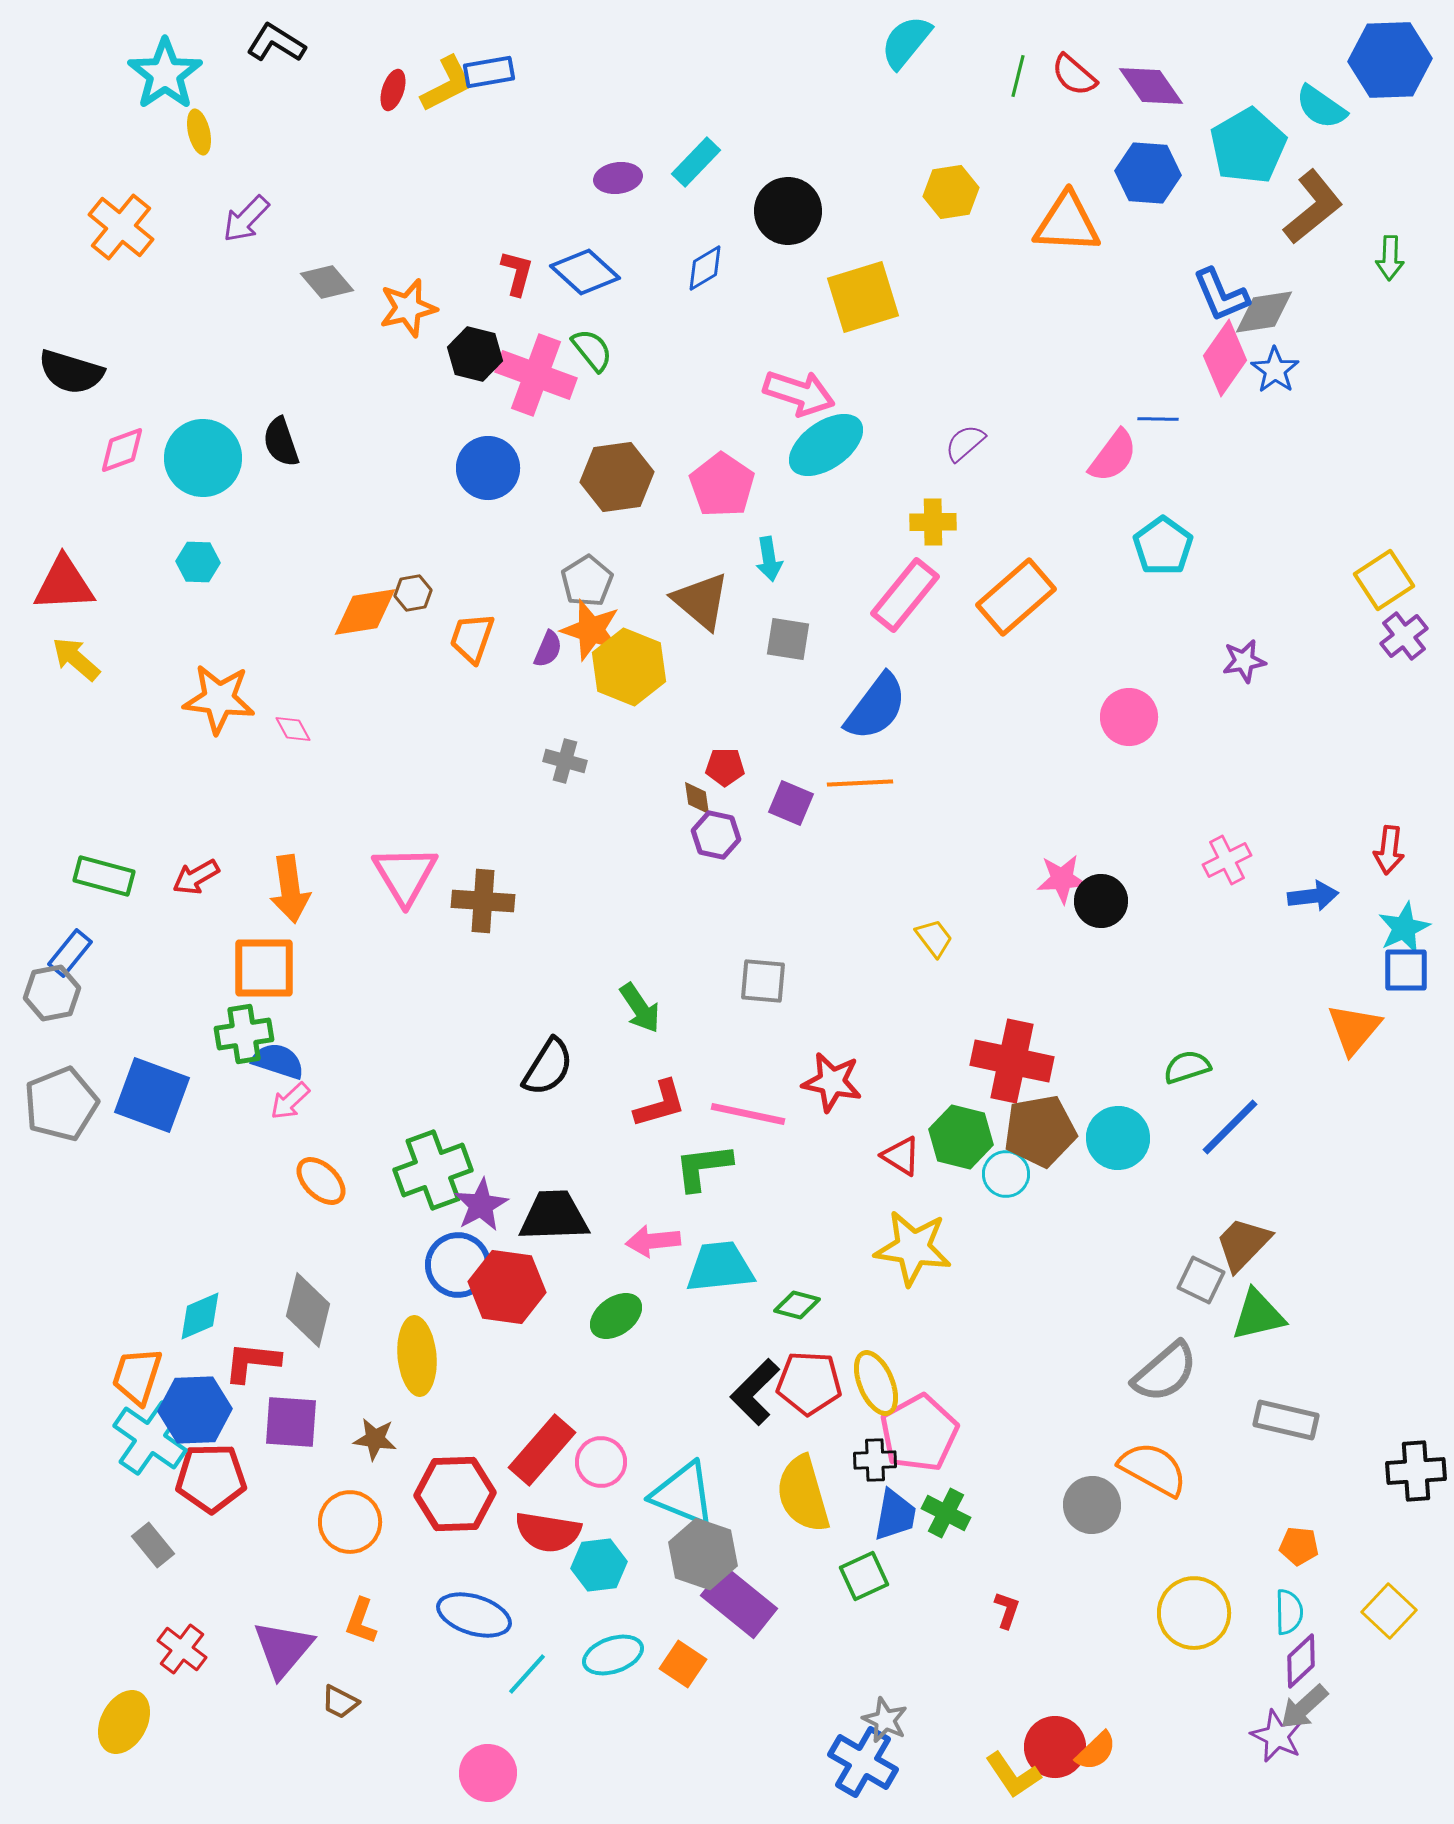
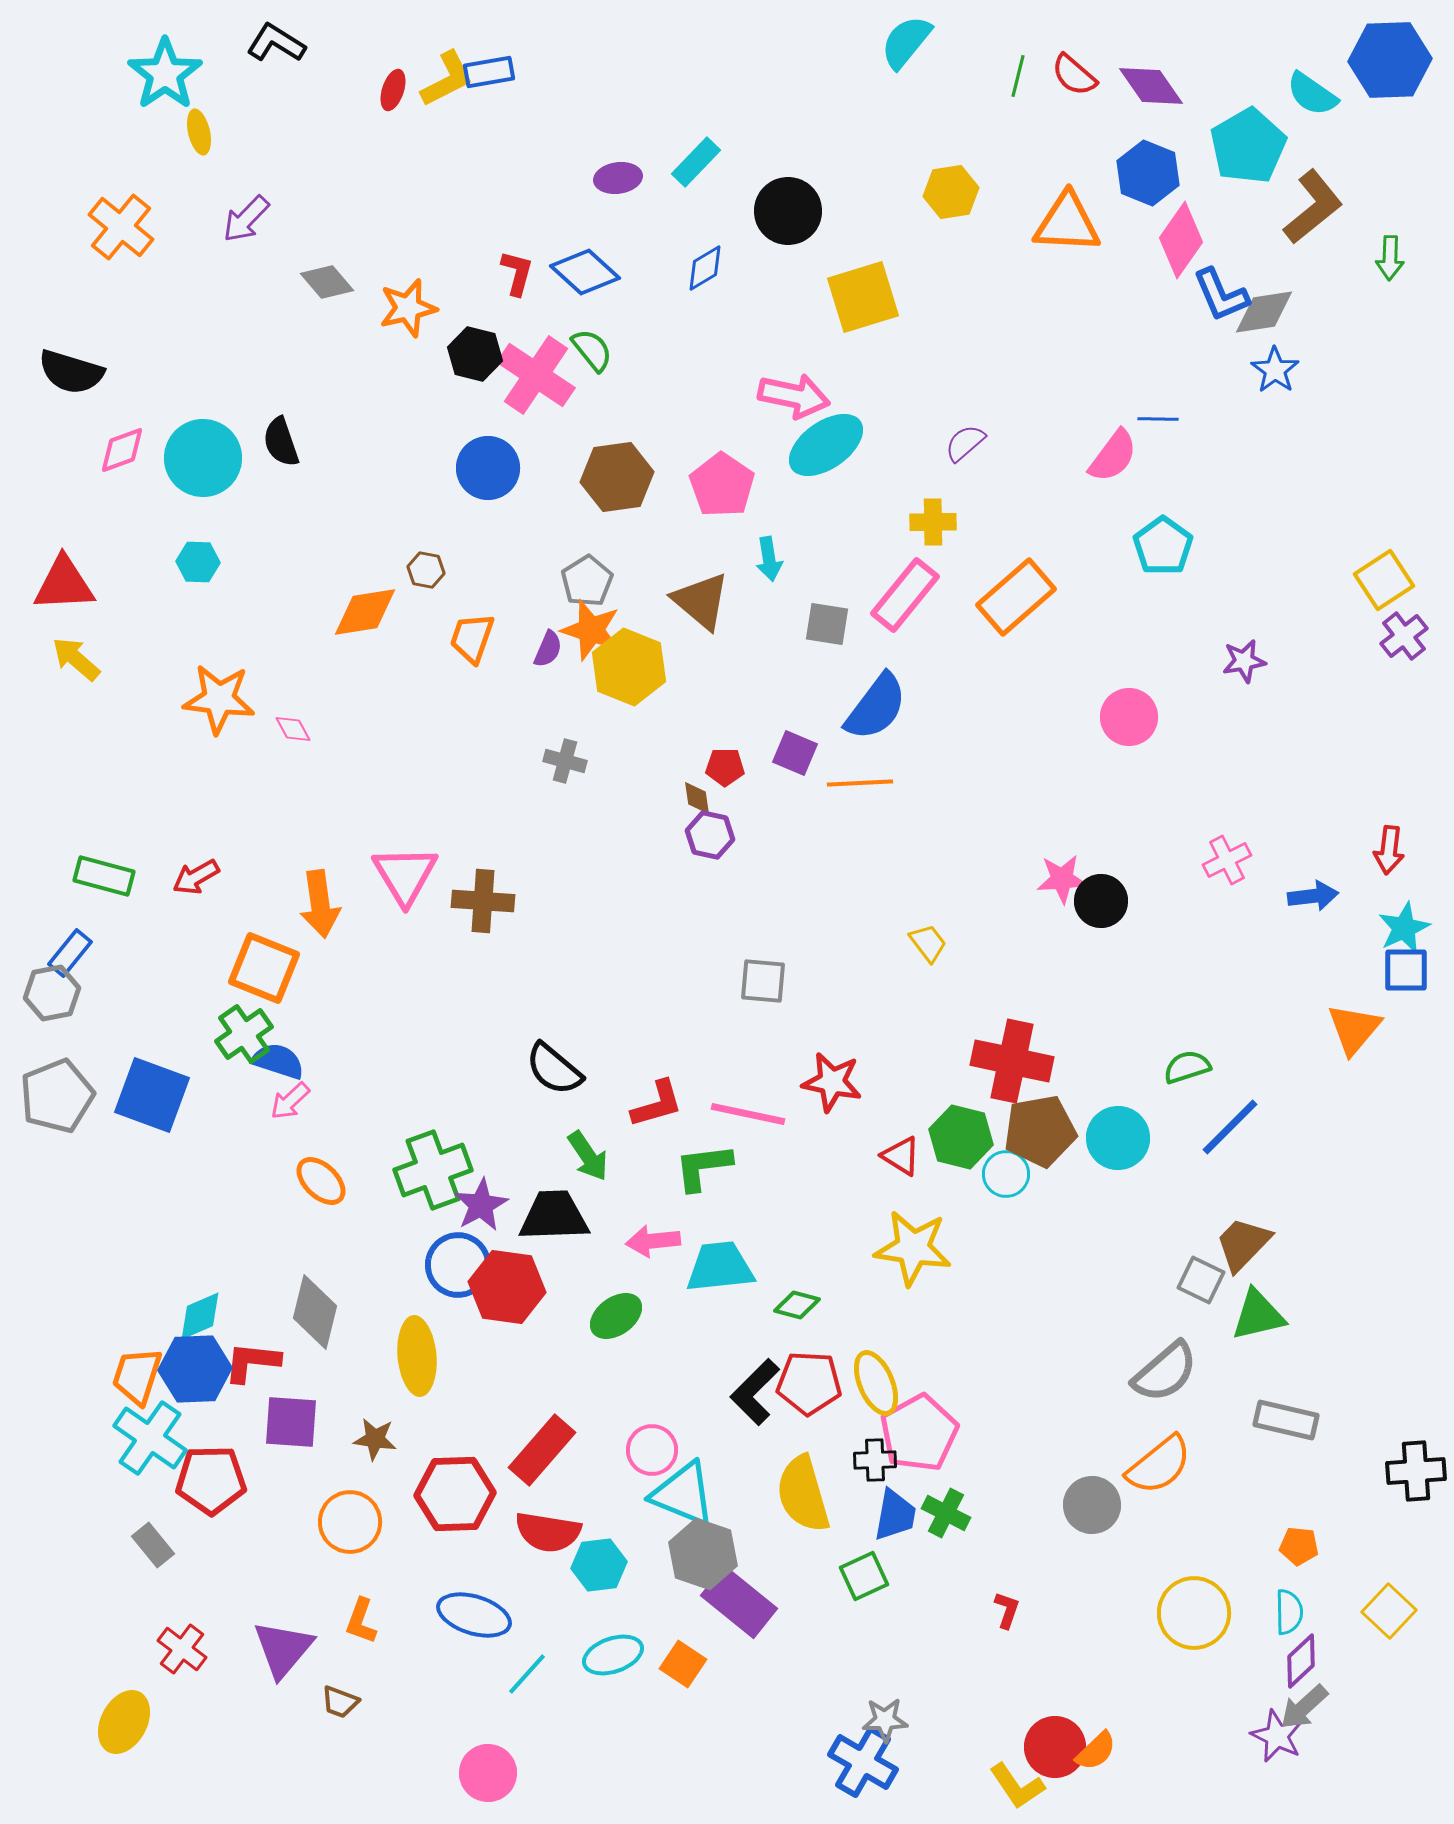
yellow L-shape at (447, 84): moved 5 px up
cyan semicircle at (1321, 107): moved 9 px left, 13 px up
blue hexagon at (1148, 173): rotated 18 degrees clockwise
pink diamond at (1225, 358): moved 44 px left, 118 px up
pink cross at (536, 375): rotated 14 degrees clockwise
pink arrow at (799, 393): moved 5 px left, 3 px down; rotated 6 degrees counterclockwise
brown hexagon at (413, 593): moved 13 px right, 23 px up; rotated 21 degrees clockwise
gray square at (788, 639): moved 39 px right, 15 px up
purple square at (791, 803): moved 4 px right, 50 px up
purple hexagon at (716, 835): moved 6 px left
orange arrow at (290, 889): moved 30 px right, 15 px down
yellow trapezoid at (934, 938): moved 6 px left, 5 px down
orange square at (264, 968): rotated 22 degrees clockwise
green arrow at (640, 1008): moved 52 px left, 148 px down
green cross at (244, 1034): rotated 26 degrees counterclockwise
black semicircle at (548, 1067): moved 6 px right, 2 px down; rotated 98 degrees clockwise
gray pentagon at (61, 1104): moved 4 px left, 8 px up
red L-shape at (660, 1104): moved 3 px left
gray diamond at (308, 1310): moved 7 px right, 2 px down
blue hexagon at (195, 1410): moved 41 px up
pink circle at (601, 1462): moved 51 px right, 12 px up
orange semicircle at (1153, 1469): moved 6 px right, 4 px up; rotated 112 degrees clockwise
red pentagon at (211, 1478): moved 2 px down
brown trapezoid at (340, 1702): rotated 6 degrees counterclockwise
gray star at (885, 1720): rotated 27 degrees counterclockwise
yellow L-shape at (1013, 1775): moved 4 px right, 11 px down
